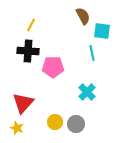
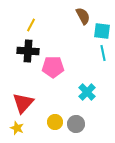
cyan line: moved 11 px right
